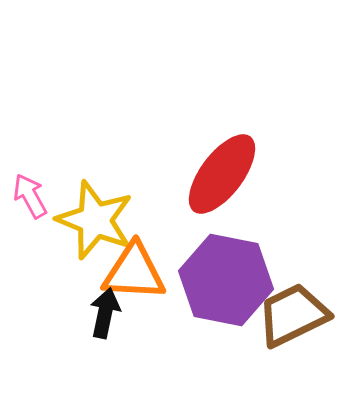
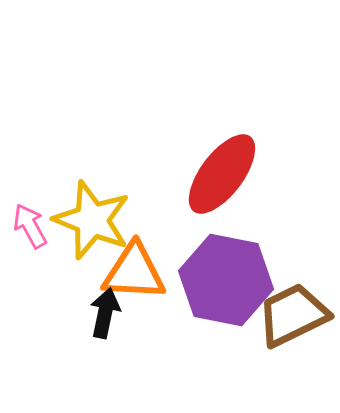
pink arrow: moved 30 px down
yellow star: moved 3 px left
